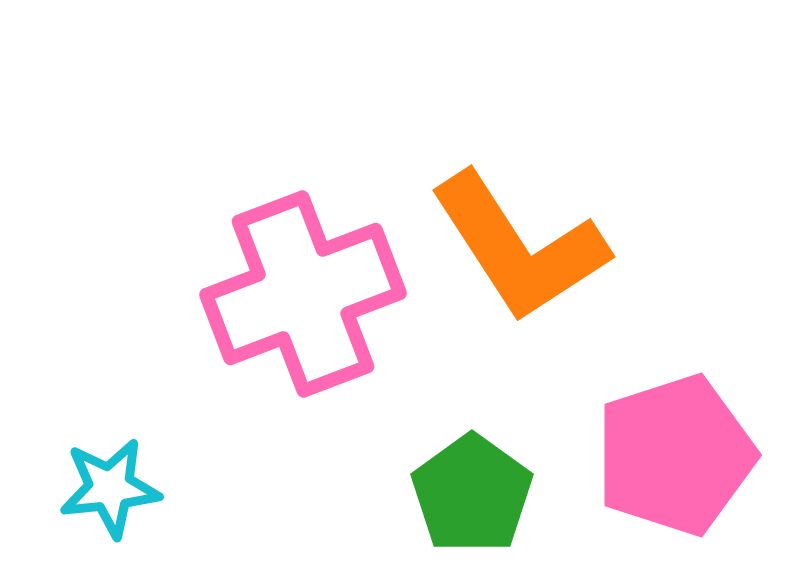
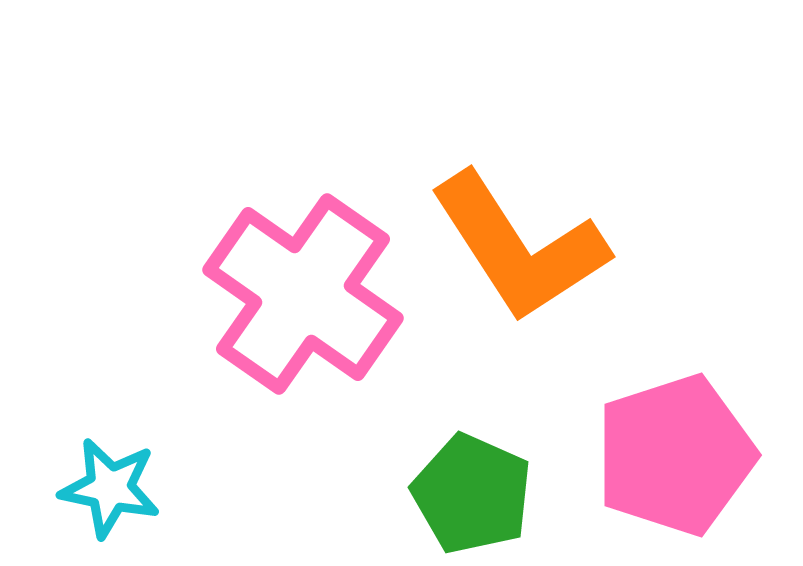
pink cross: rotated 34 degrees counterclockwise
cyan star: rotated 18 degrees clockwise
green pentagon: rotated 12 degrees counterclockwise
